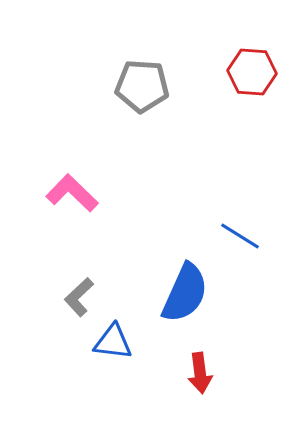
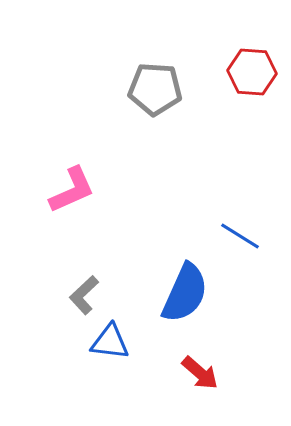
gray pentagon: moved 13 px right, 3 px down
pink L-shape: moved 3 px up; rotated 112 degrees clockwise
gray L-shape: moved 5 px right, 2 px up
blue triangle: moved 3 px left
red arrow: rotated 42 degrees counterclockwise
